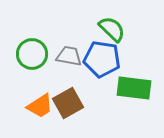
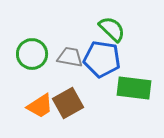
gray trapezoid: moved 1 px right, 1 px down
